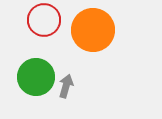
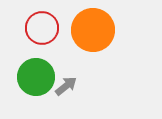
red circle: moved 2 px left, 8 px down
gray arrow: rotated 35 degrees clockwise
